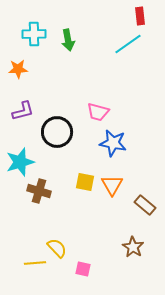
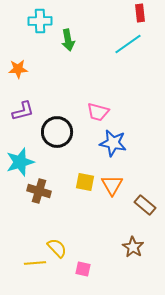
red rectangle: moved 3 px up
cyan cross: moved 6 px right, 13 px up
